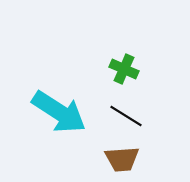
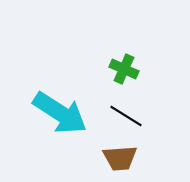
cyan arrow: moved 1 px right, 1 px down
brown trapezoid: moved 2 px left, 1 px up
